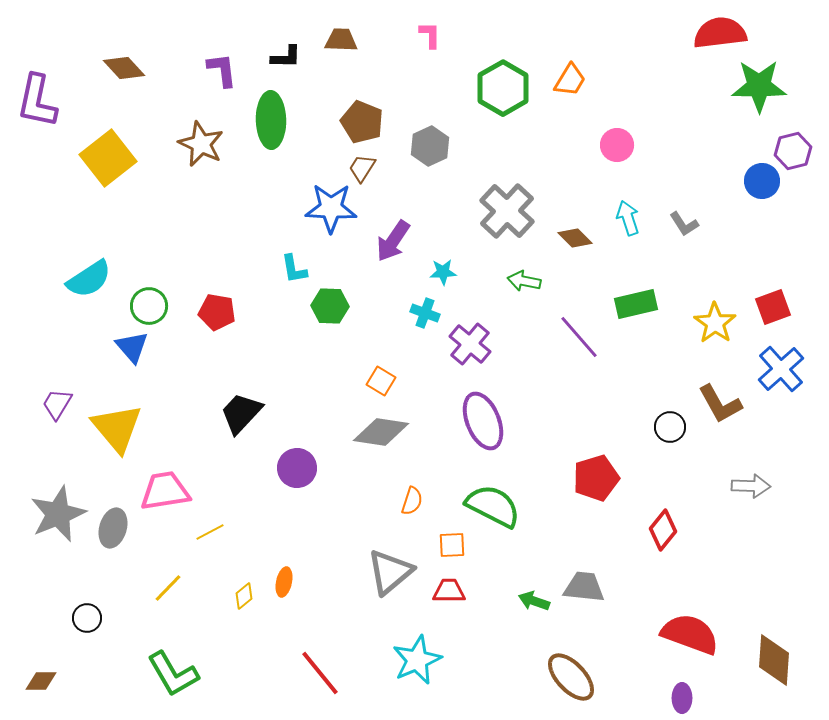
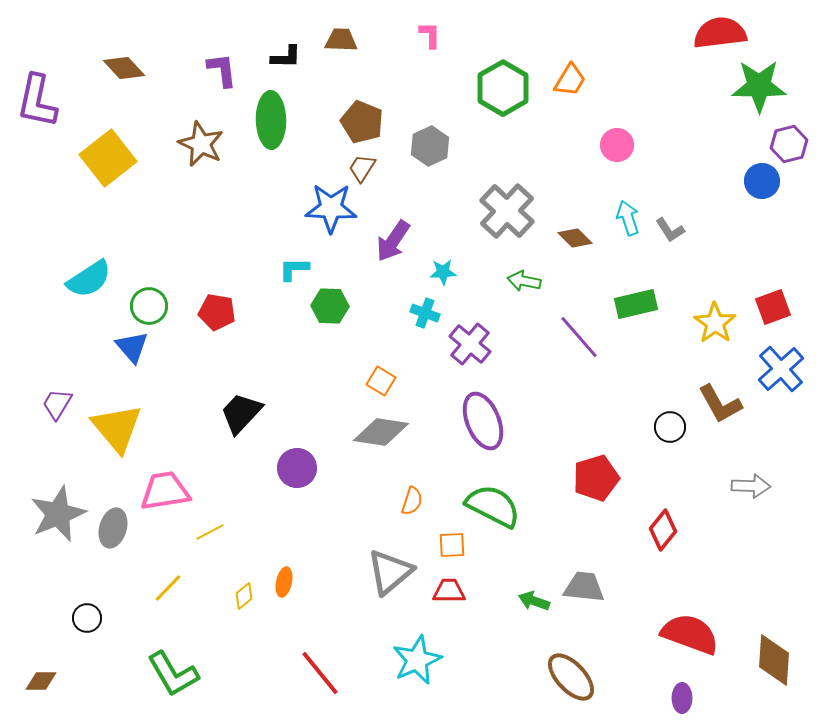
purple hexagon at (793, 151): moved 4 px left, 7 px up
gray L-shape at (684, 224): moved 14 px left, 6 px down
cyan L-shape at (294, 269): rotated 100 degrees clockwise
